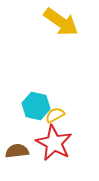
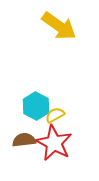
yellow arrow: moved 2 px left, 4 px down
cyan hexagon: rotated 16 degrees clockwise
brown semicircle: moved 7 px right, 11 px up
